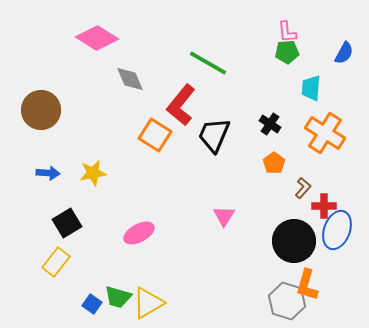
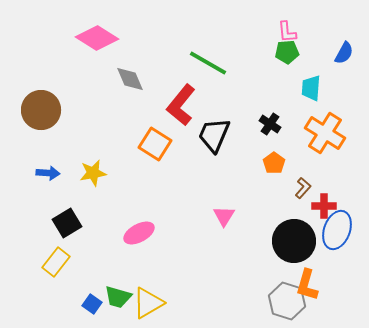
orange square: moved 9 px down
